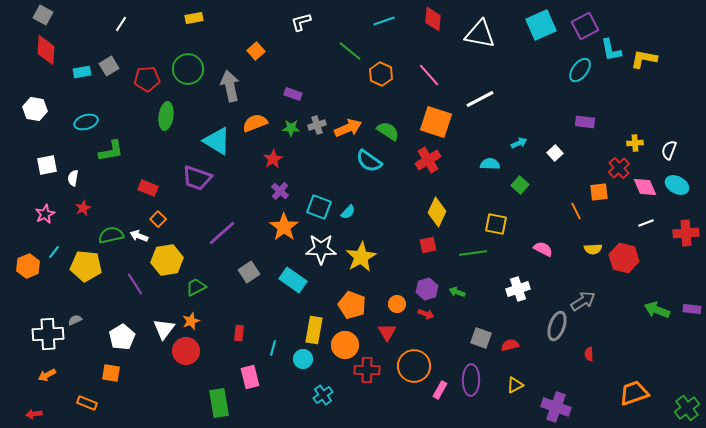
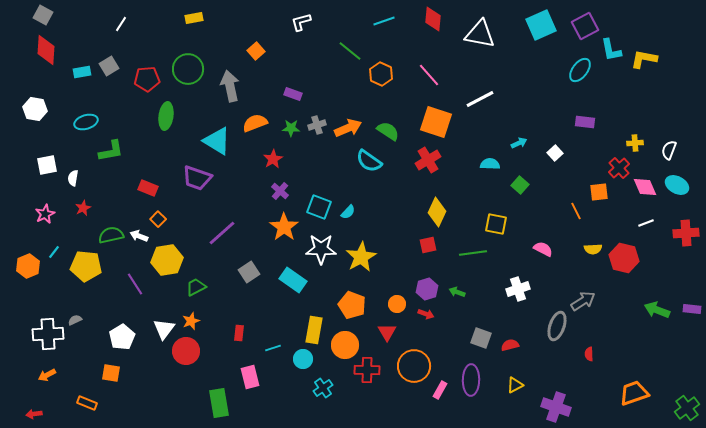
cyan line at (273, 348): rotated 56 degrees clockwise
cyan cross at (323, 395): moved 7 px up
